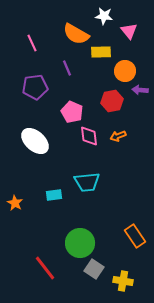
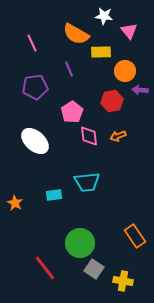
purple line: moved 2 px right, 1 px down
pink pentagon: rotated 15 degrees clockwise
